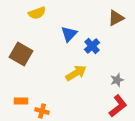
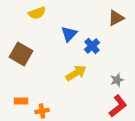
orange cross: rotated 24 degrees counterclockwise
